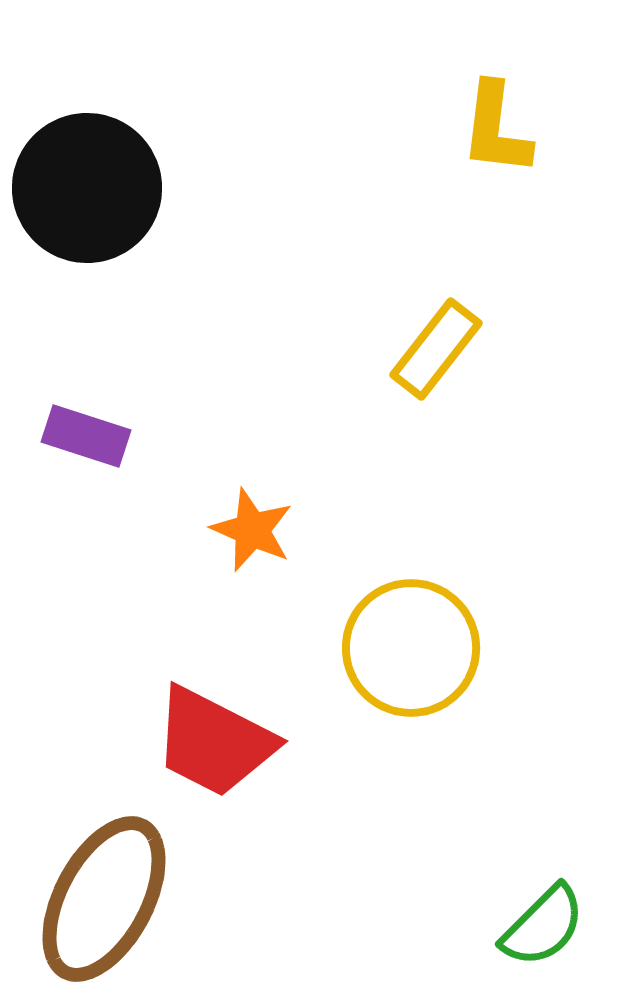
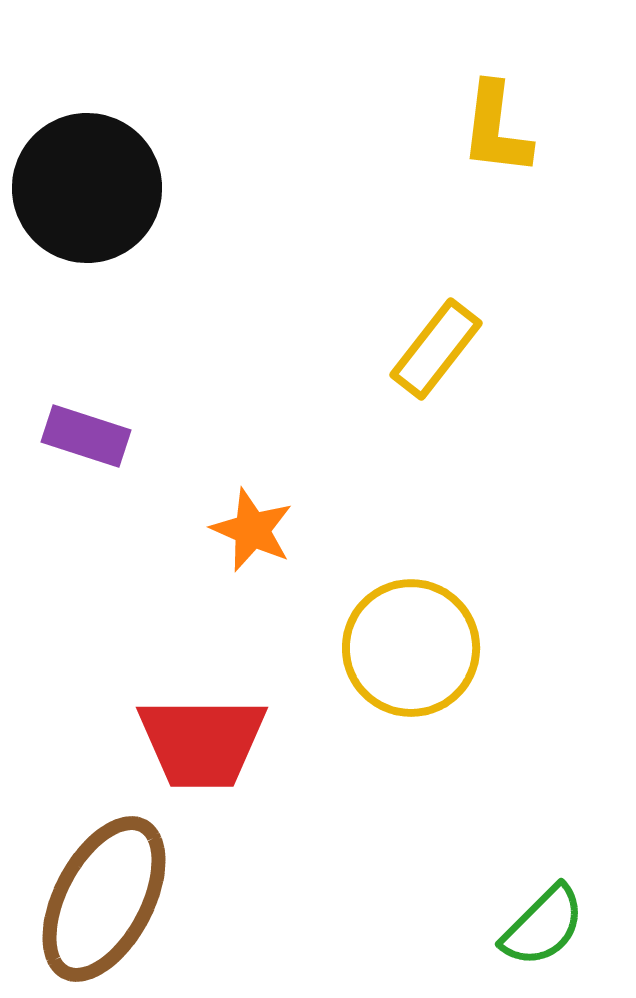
red trapezoid: moved 12 px left; rotated 27 degrees counterclockwise
